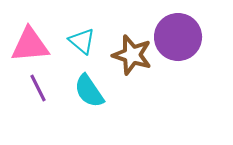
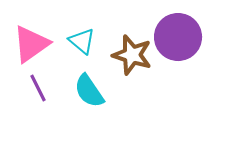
pink triangle: moved 1 px right, 1 px up; rotated 30 degrees counterclockwise
